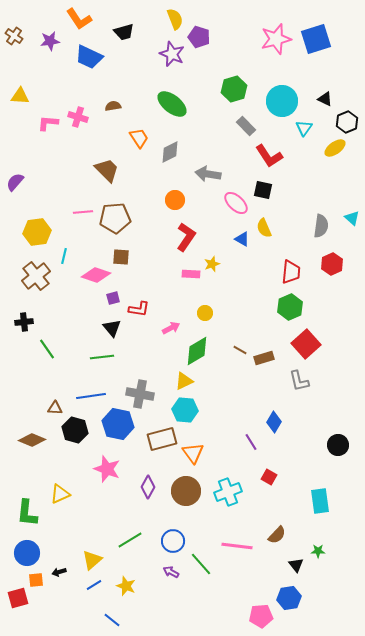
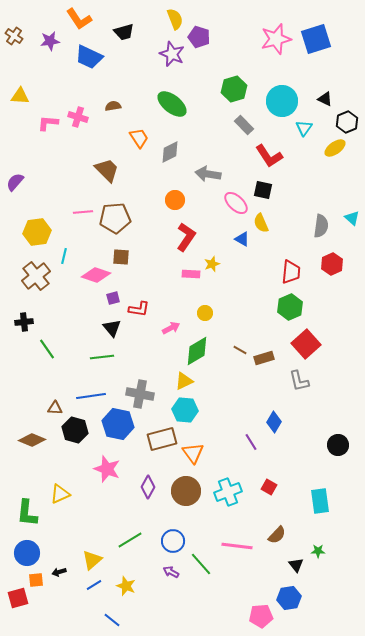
gray rectangle at (246, 126): moved 2 px left, 1 px up
yellow semicircle at (264, 228): moved 3 px left, 5 px up
red square at (269, 477): moved 10 px down
